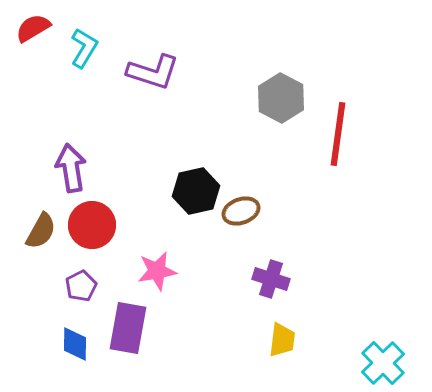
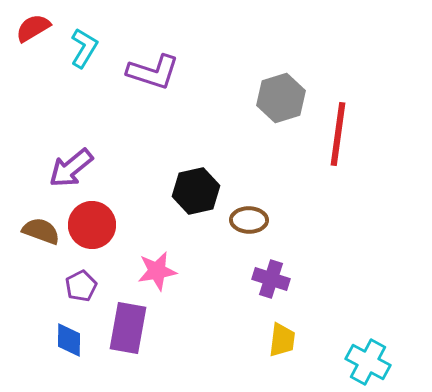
gray hexagon: rotated 15 degrees clockwise
purple arrow: rotated 120 degrees counterclockwise
brown ellipse: moved 8 px right, 9 px down; rotated 21 degrees clockwise
brown semicircle: rotated 99 degrees counterclockwise
blue diamond: moved 6 px left, 4 px up
cyan cross: moved 15 px left, 1 px up; rotated 18 degrees counterclockwise
